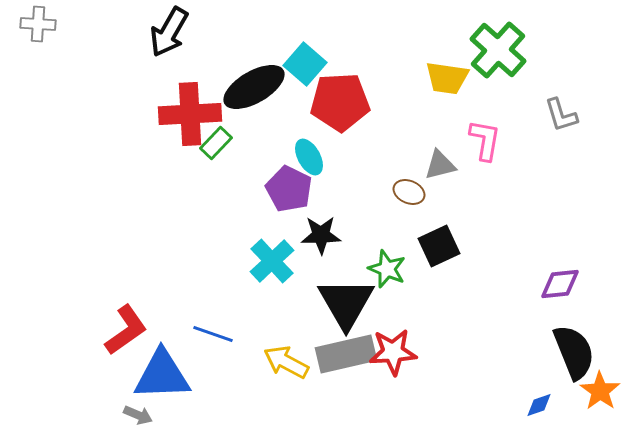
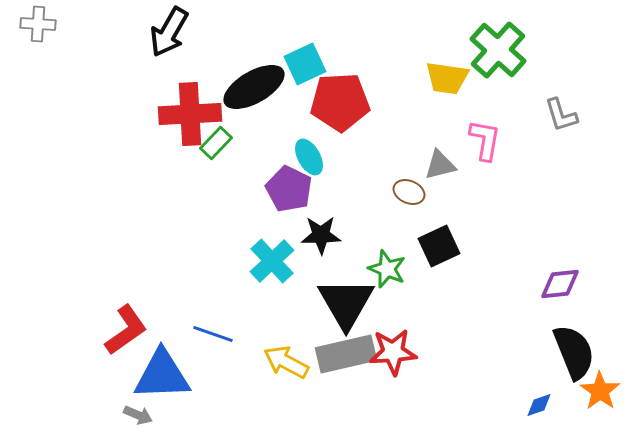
cyan square: rotated 24 degrees clockwise
